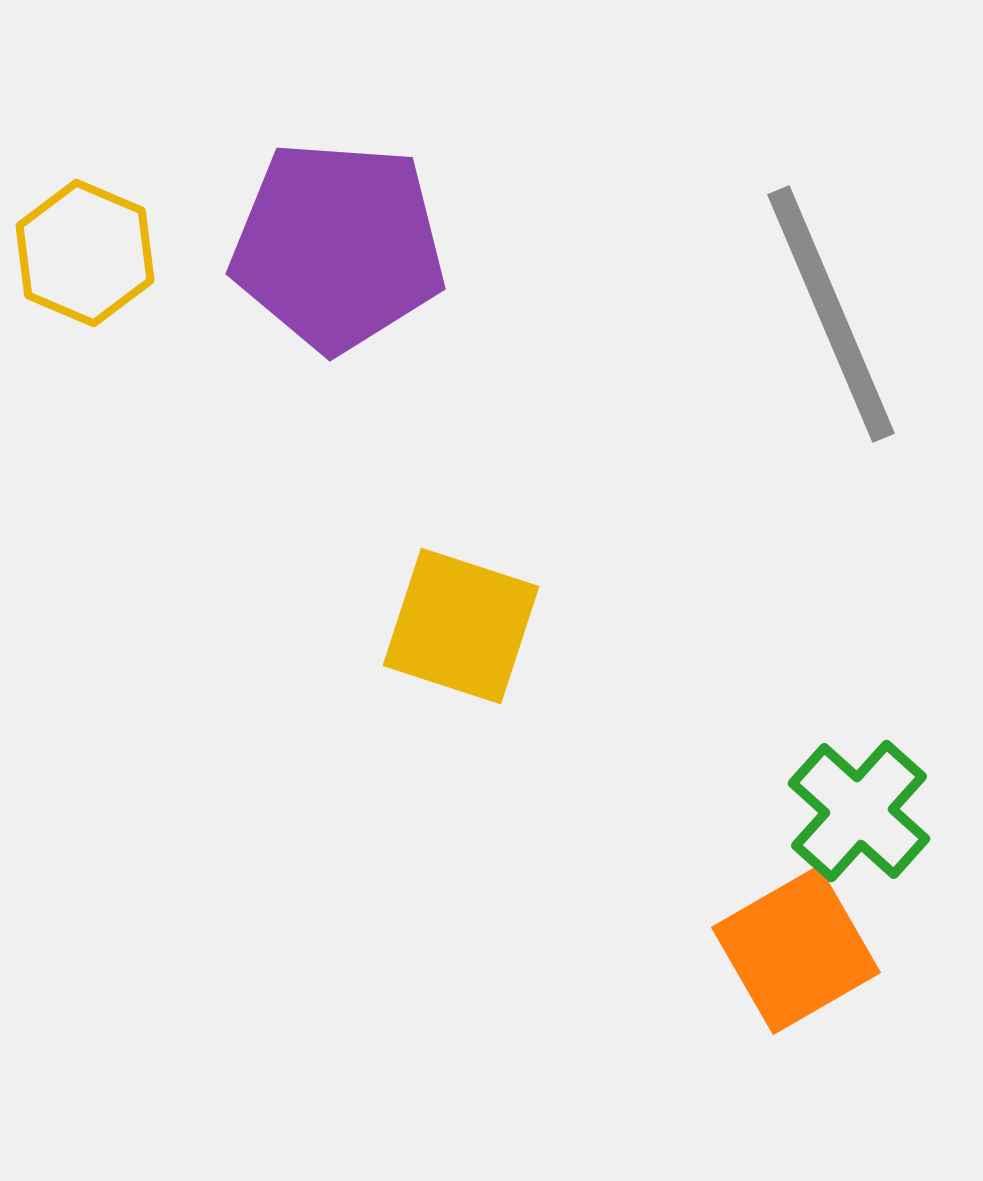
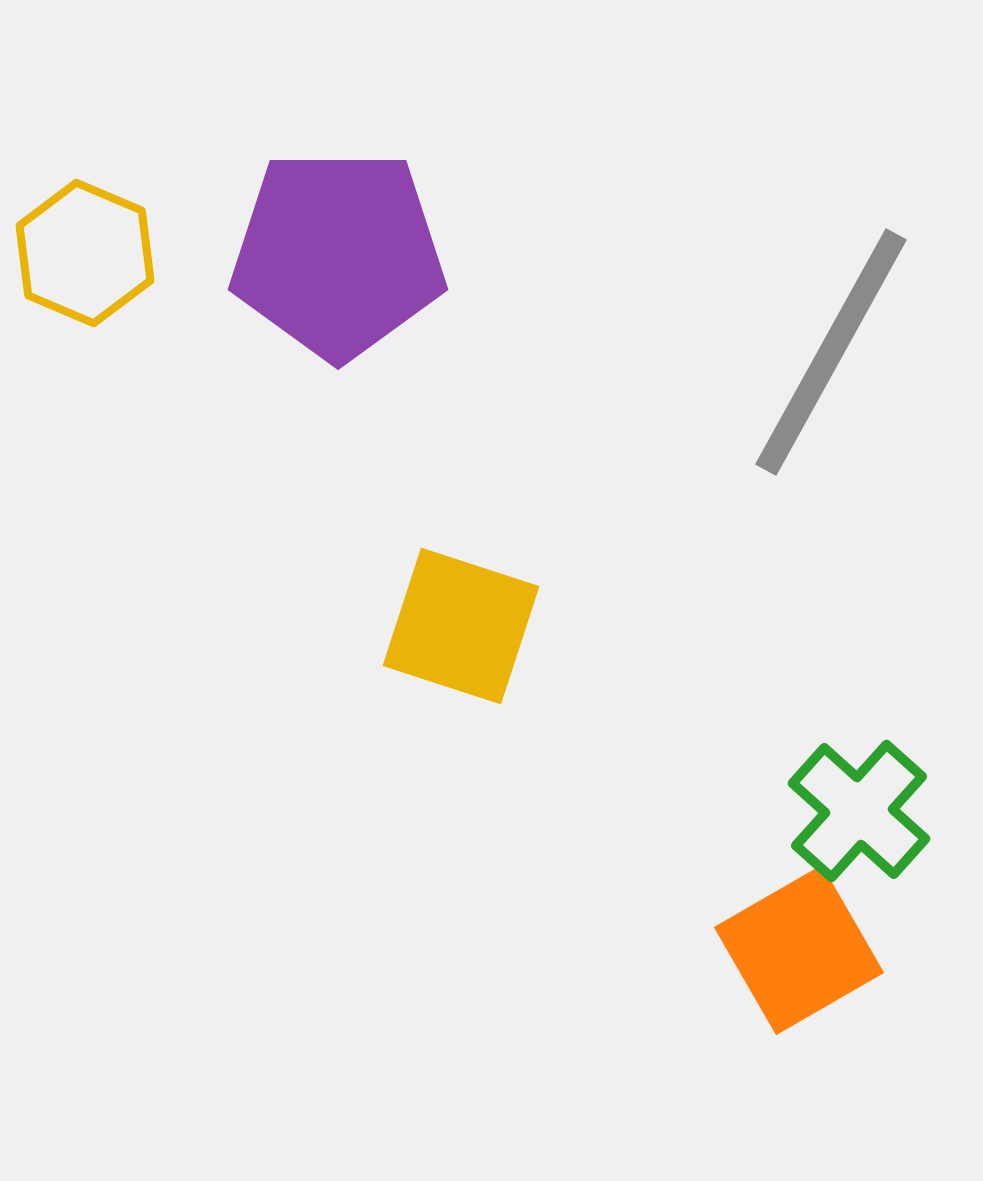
purple pentagon: moved 8 px down; rotated 4 degrees counterclockwise
gray line: moved 38 px down; rotated 52 degrees clockwise
orange square: moved 3 px right
